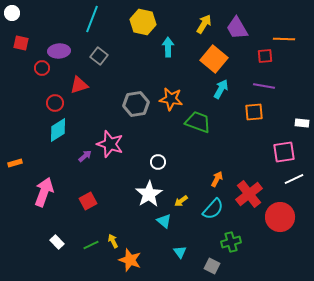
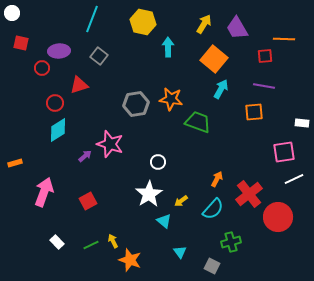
red circle at (280, 217): moved 2 px left
